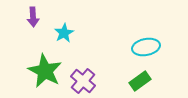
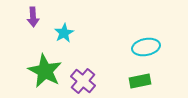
green rectangle: rotated 25 degrees clockwise
